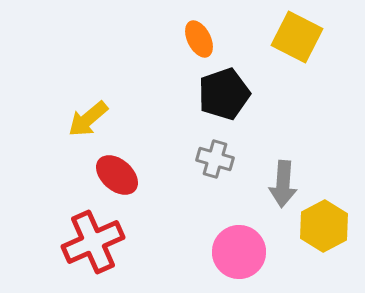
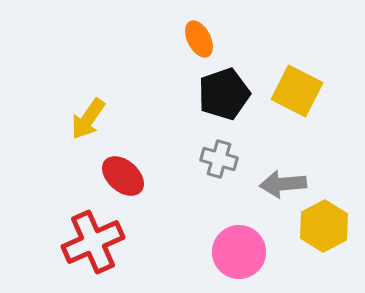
yellow square: moved 54 px down
yellow arrow: rotated 15 degrees counterclockwise
gray cross: moved 4 px right
red ellipse: moved 6 px right, 1 px down
gray arrow: rotated 81 degrees clockwise
